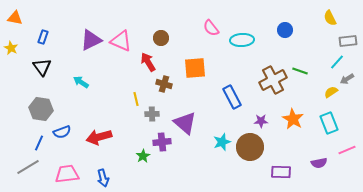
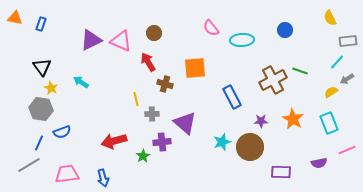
blue rectangle at (43, 37): moved 2 px left, 13 px up
brown circle at (161, 38): moved 7 px left, 5 px up
yellow star at (11, 48): moved 40 px right, 40 px down
brown cross at (164, 84): moved 1 px right
red arrow at (99, 137): moved 15 px right, 4 px down
gray line at (28, 167): moved 1 px right, 2 px up
